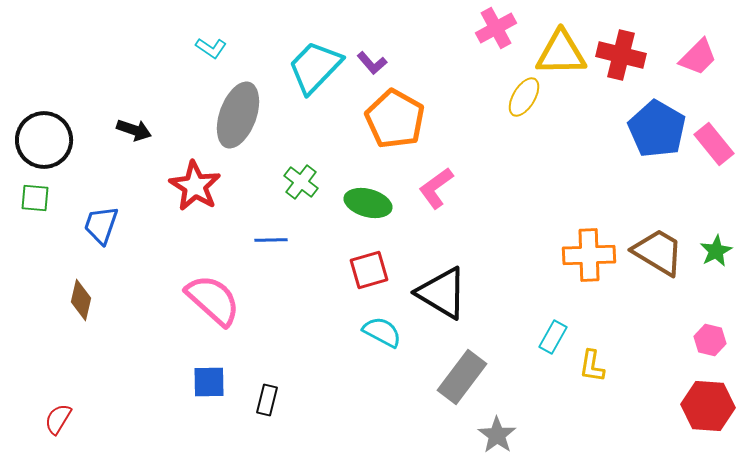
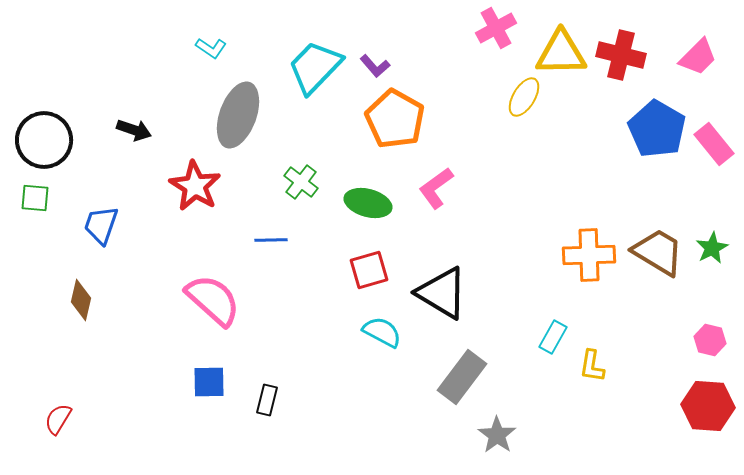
purple L-shape: moved 3 px right, 3 px down
green star: moved 4 px left, 3 px up
